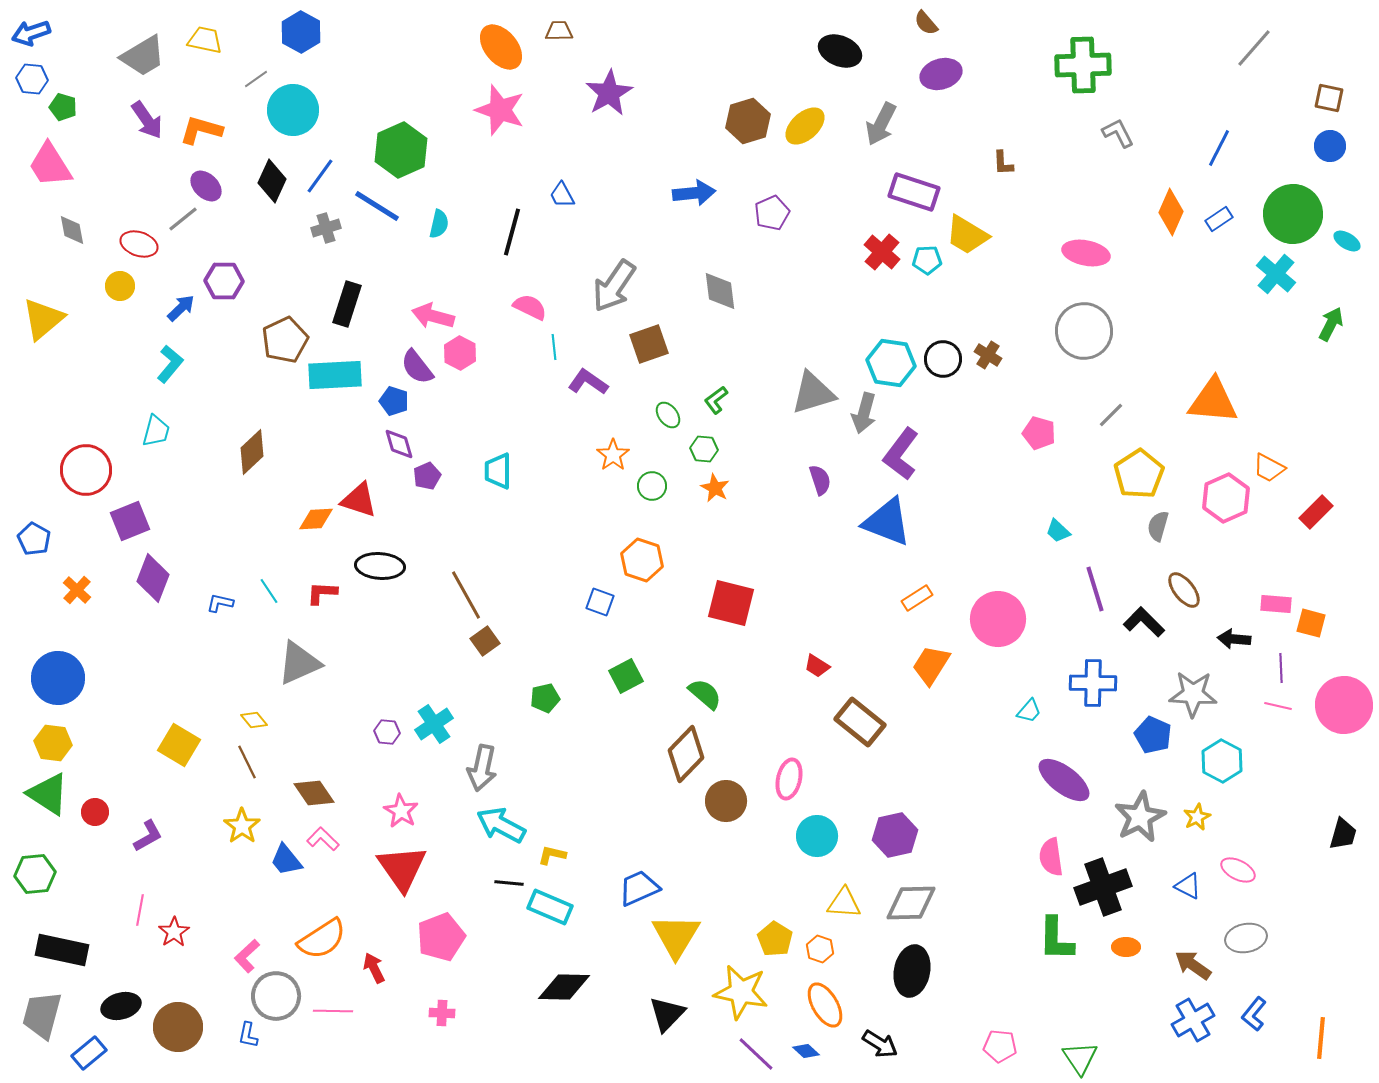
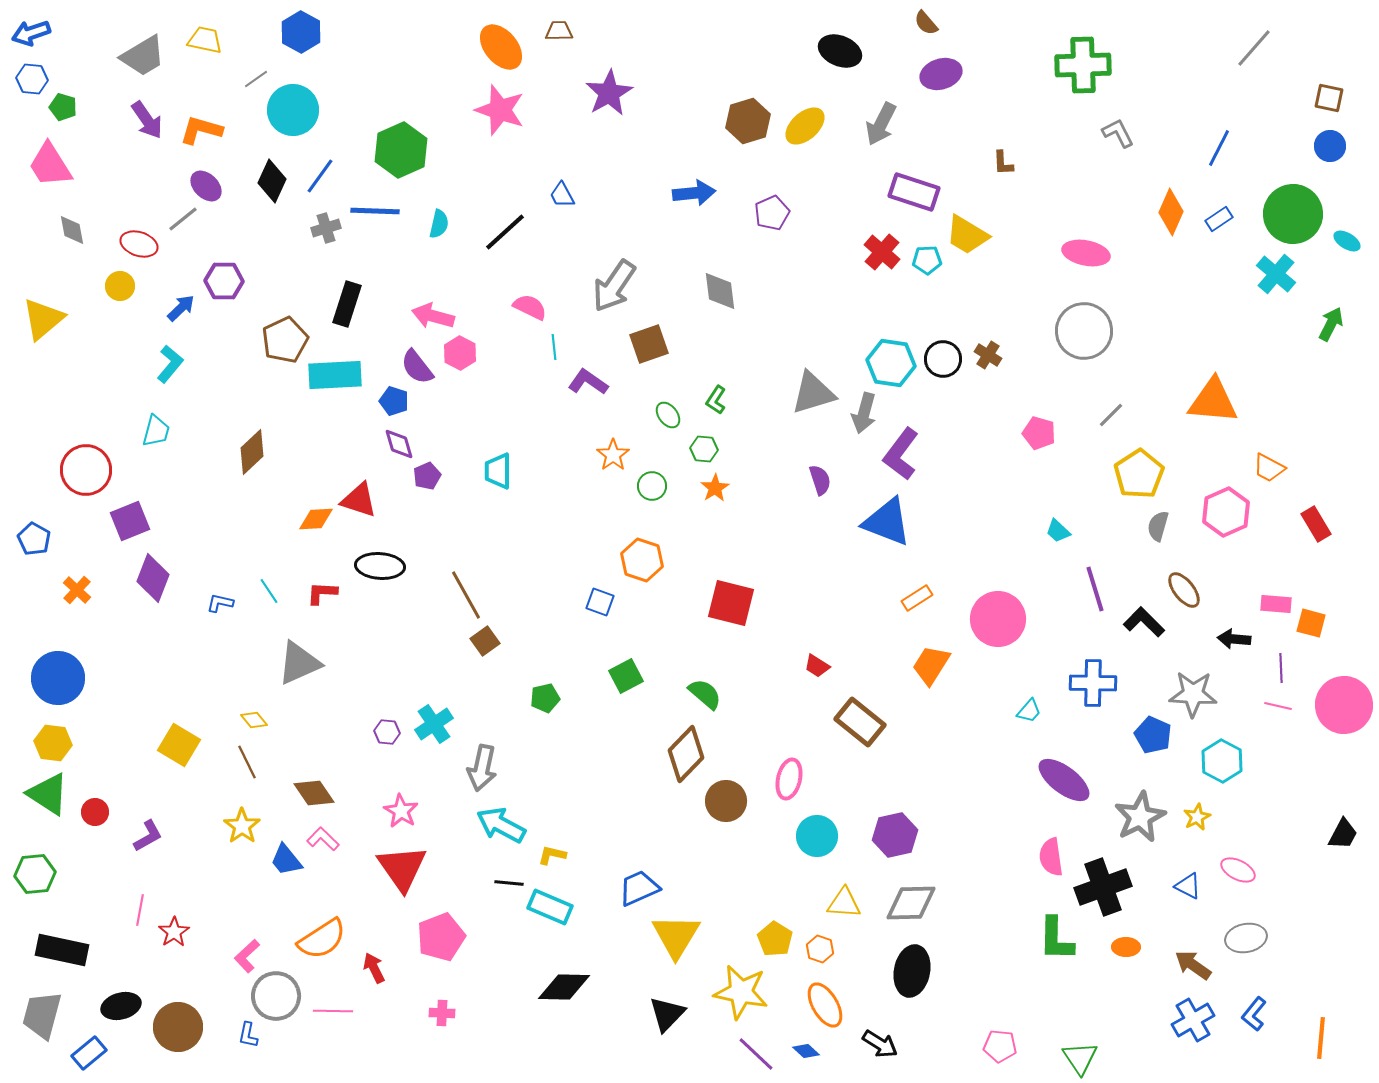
blue line at (377, 206): moved 2 px left, 5 px down; rotated 30 degrees counterclockwise
black line at (512, 232): moved 7 px left; rotated 33 degrees clockwise
green L-shape at (716, 400): rotated 20 degrees counterclockwise
orange star at (715, 488): rotated 12 degrees clockwise
pink hexagon at (1226, 498): moved 14 px down
red rectangle at (1316, 512): moved 12 px down; rotated 76 degrees counterclockwise
black trapezoid at (1343, 834): rotated 12 degrees clockwise
